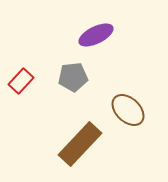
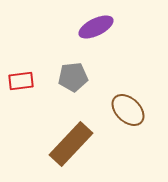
purple ellipse: moved 8 px up
red rectangle: rotated 40 degrees clockwise
brown rectangle: moved 9 px left
